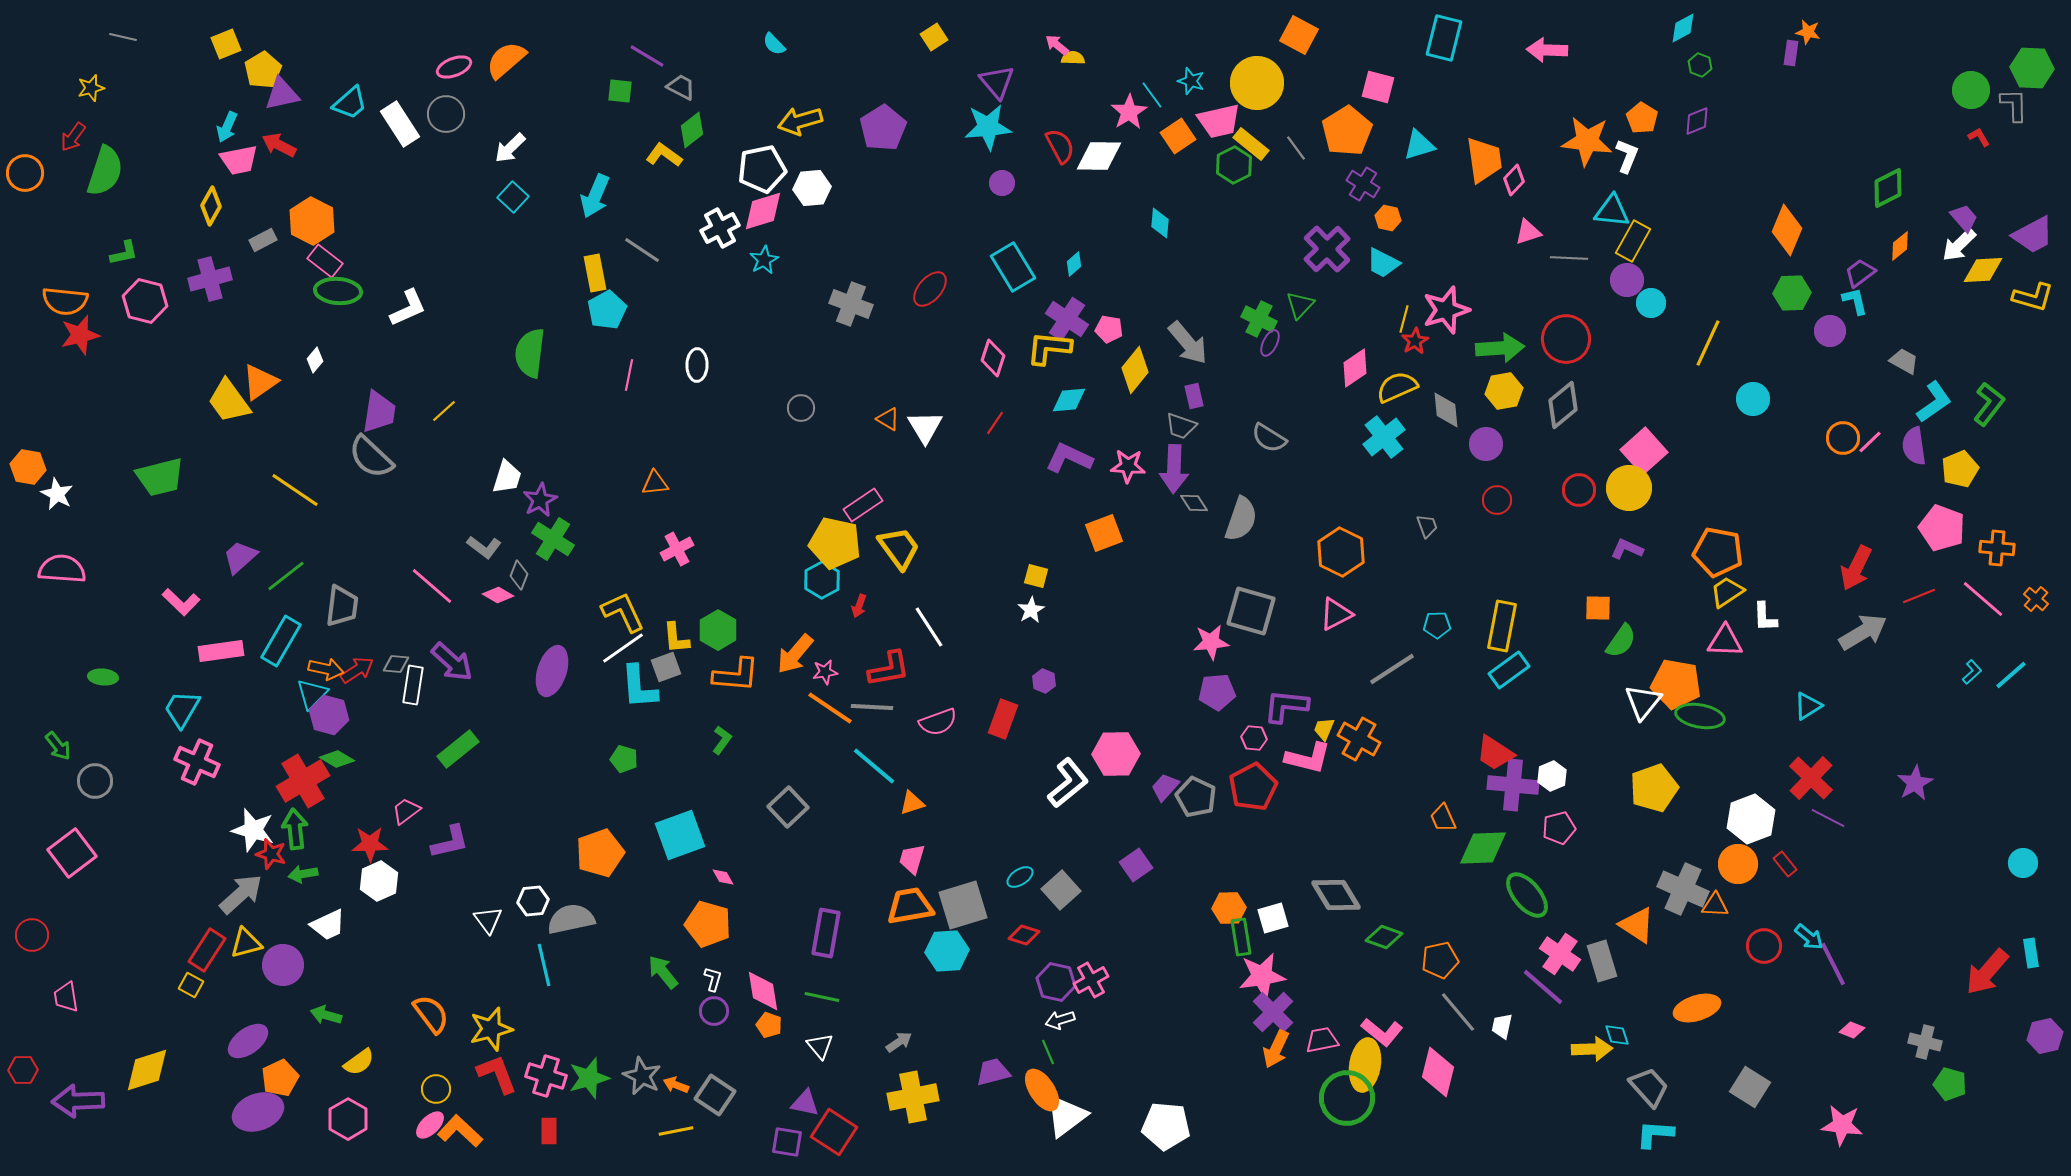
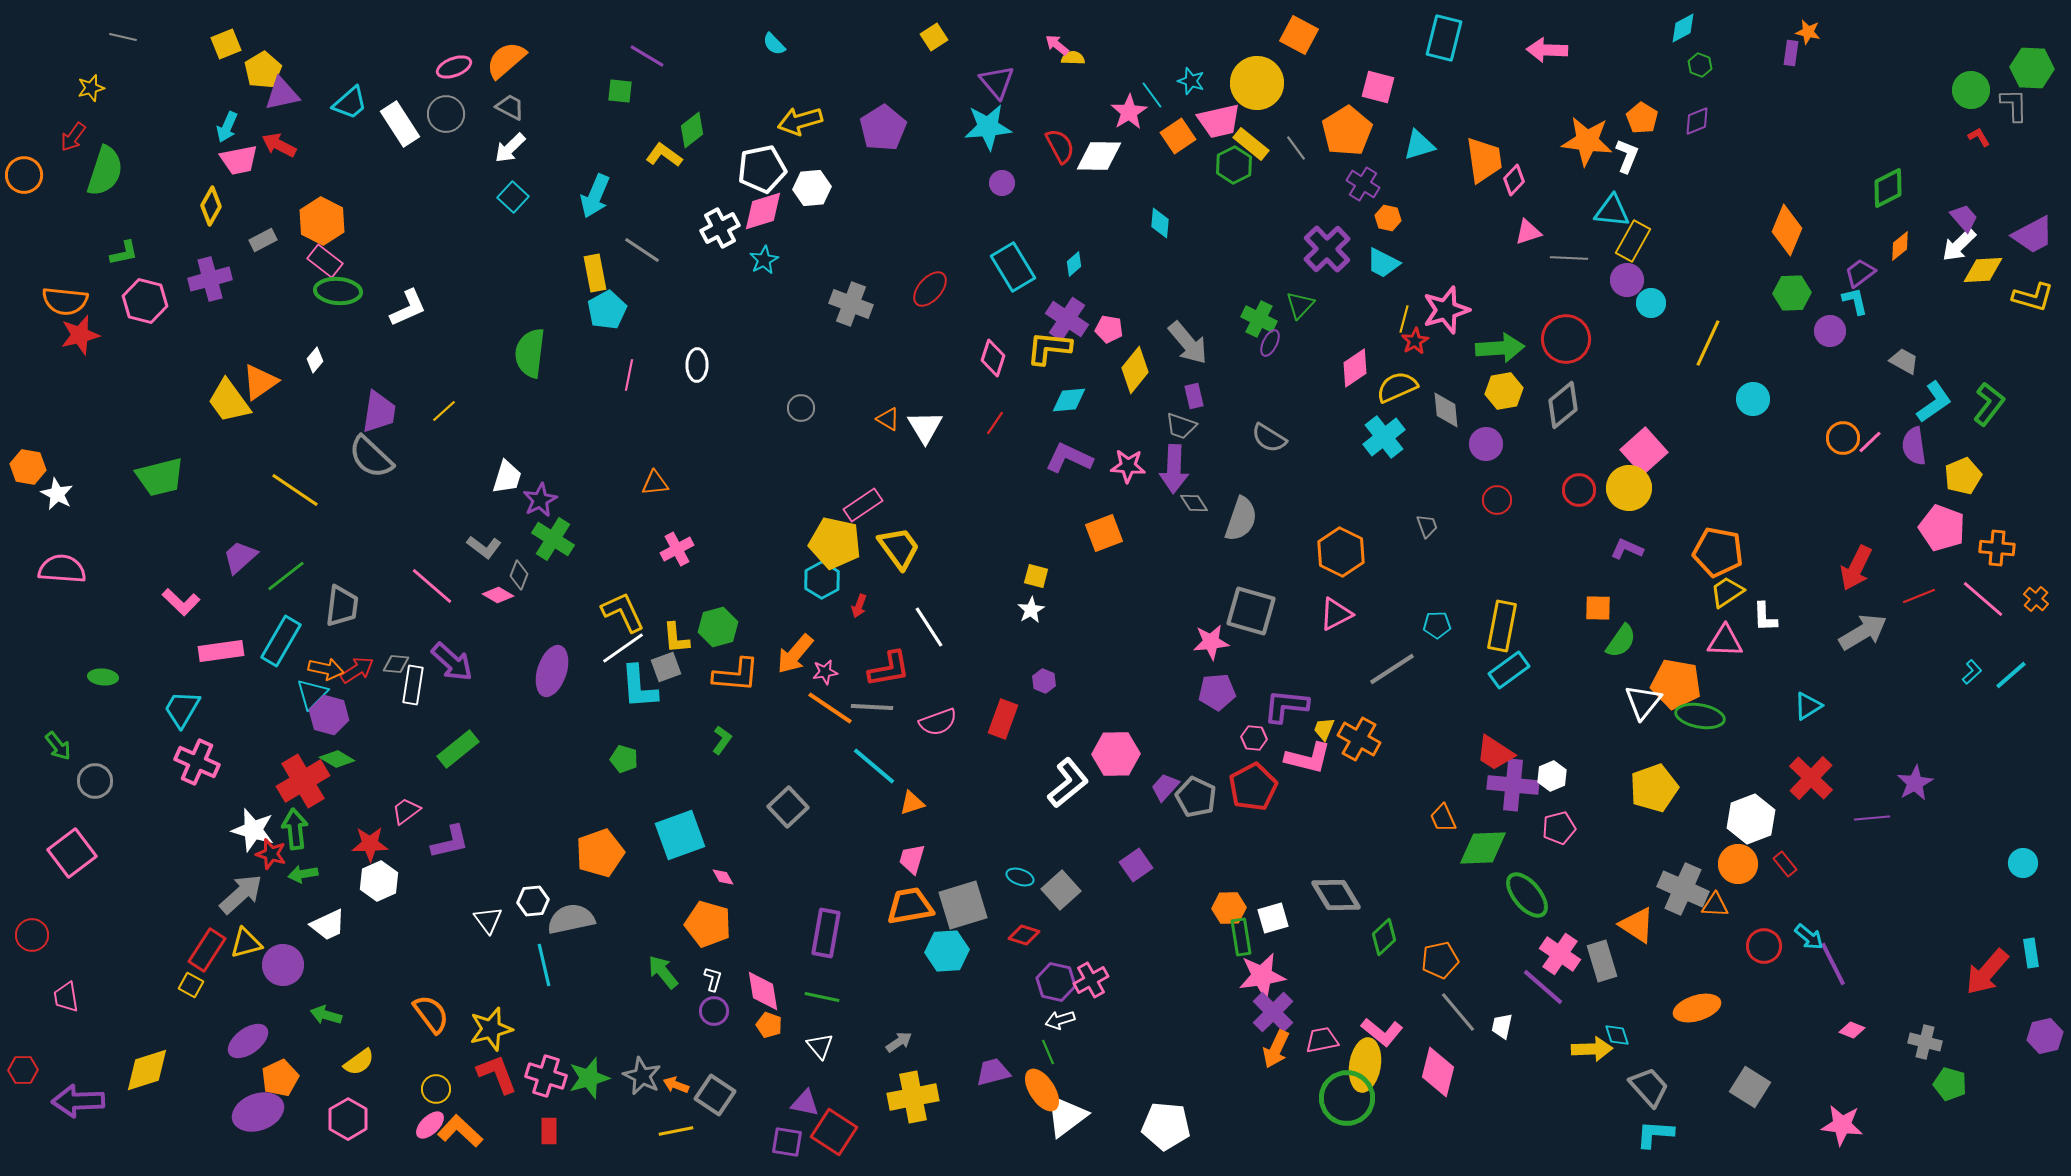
gray trapezoid at (681, 87): moved 171 px left, 20 px down
orange circle at (25, 173): moved 1 px left, 2 px down
orange hexagon at (312, 221): moved 10 px right
yellow pentagon at (1960, 469): moved 3 px right, 7 px down
green hexagon at (718, 630): moved 3 px up; rotated 15 degrees clockwise
purple line at (1828, 818): moved 44 px right; rotated 32 degrees counterclockwise
cyan ellipse at (1020, 877): rotated 52 degrees clockwise
green diamond at (1384, 937): rotated 63 degrees counterclockwise
